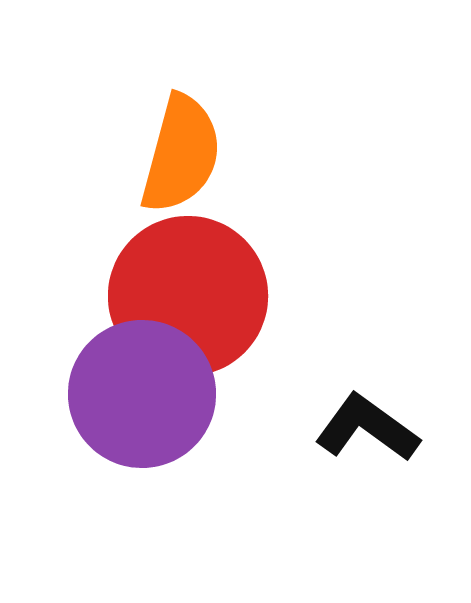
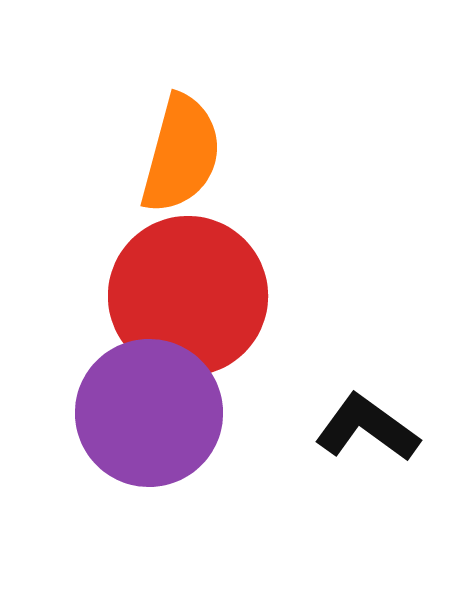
purple circle: moved 7 px right, 19 px down
